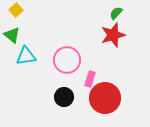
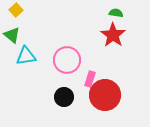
green semicircle: rotated 56 degrees clockwise
red star: rotated 20 degrees counterclockwise
red circle: moved 3 px up
